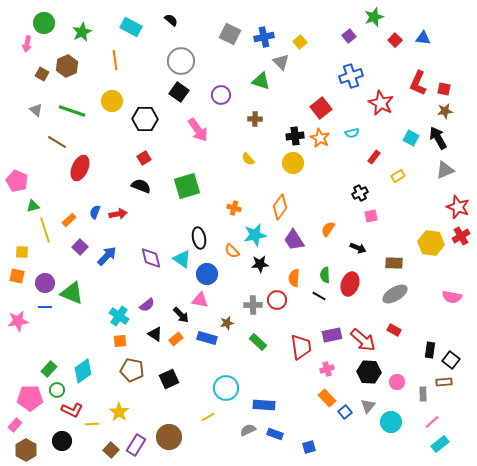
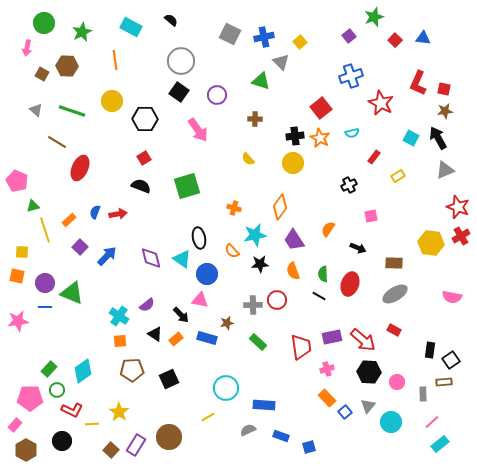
pink arrow at (27, 44): moved 4 px down
brown hexagon at (67, 66): rotated 25 degrees clockwise
purple circle at (221, 95): moved 4 px left
black cross at (360, 193): moved 11 px left, 8 px up
green semicircle at (325, 275): moved 2 px left, 1 px up
orange semicircle at (294, 278): moved 1 px left, 7 px up; rotated 24 degrees counterclockwise
purple rectangle at (332, 335): moved 2 px down
black square at (451, 360): rotated 18 degrees clockwise
brown pentagon at (132, 370): rotated 15 degrees counterclockwise
blue rectangle at (275, 434): moved 6 px right, 2 px down
